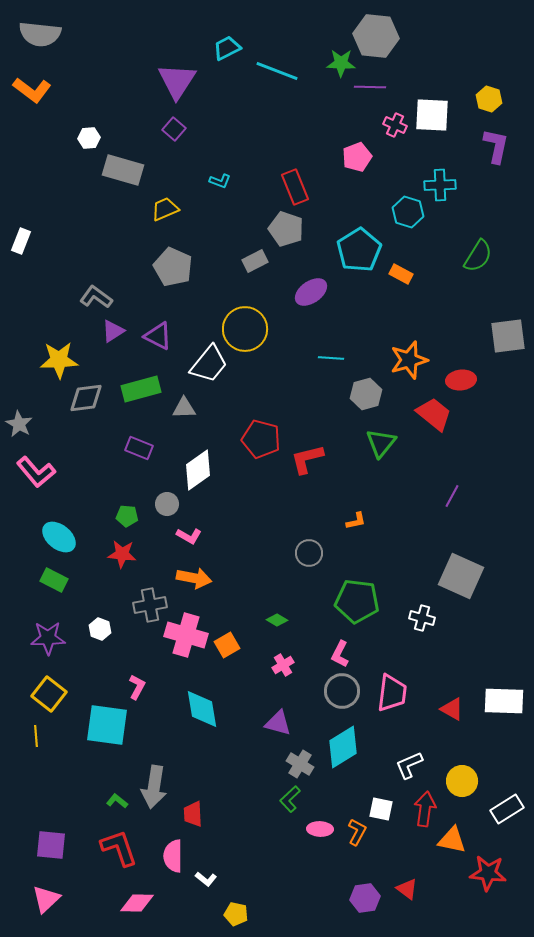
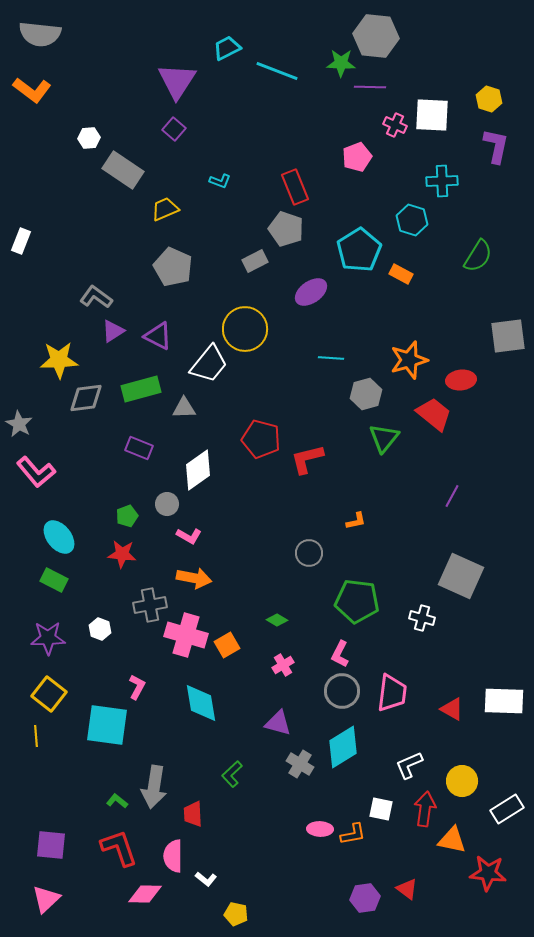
gray rectangle at (123, 170): rotated 18 degrees clockwise
cyan cross at (440, 185): moved 2 px right, 4 px up
cyan hexagon at (408, 212): moved 4 px right, 8 px down
green triangle at (381, 443): moved 3 px right, 5 px up
green pentagon at (127, 516): rotated 25 degrees counterclockwise
cyan ellipse at (59, 537): rotated 12 degrees clockwise
cyan diamond at (202, 709): moved 1 px left, 6 px up
green L-shape at (290, 799): moved 58 px left, 25 px up
orange L-shape at (357, 832): moved 4 px left, 2 px down; rotated 52 degrees clockwise
pink diamond at (137, 903): moved 8 px right, 9 px up
